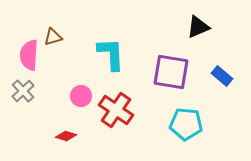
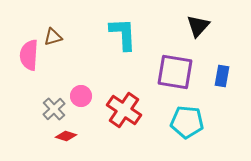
black triangle: moved 1 px up; rotated 25 degrees counterclockwise
cyan L-shape: moved 12 px right, 20 px up
purple square: moved 4 px right
blue rectangle: rotated 60 degrees clockwise
gray cross: moved 31 px right, 18 px down
red cross: moved 8 px right
cyan pentagon: moved 1 px right, 2 px up
